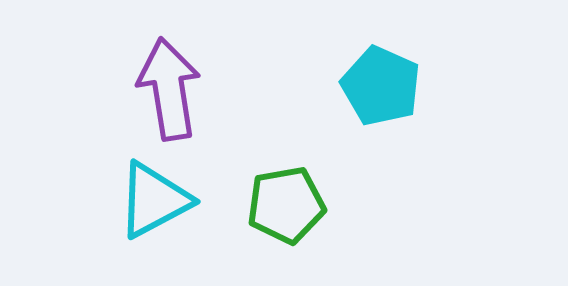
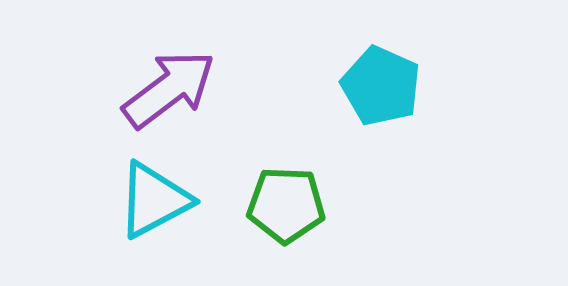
purple arrow: rotated 62 degrees clockwise
green pentagon: rotated 12 degrees clockwise
